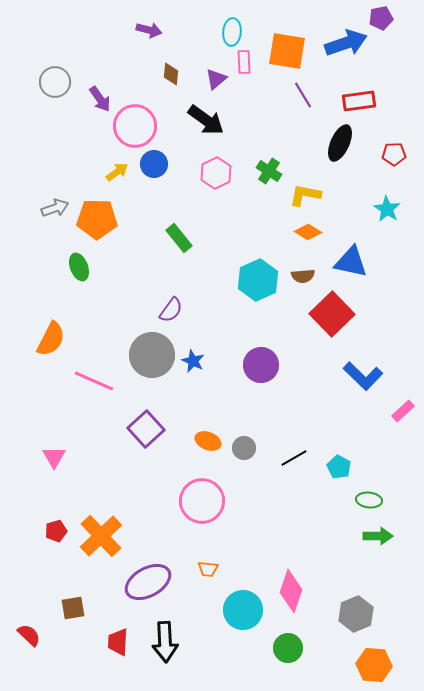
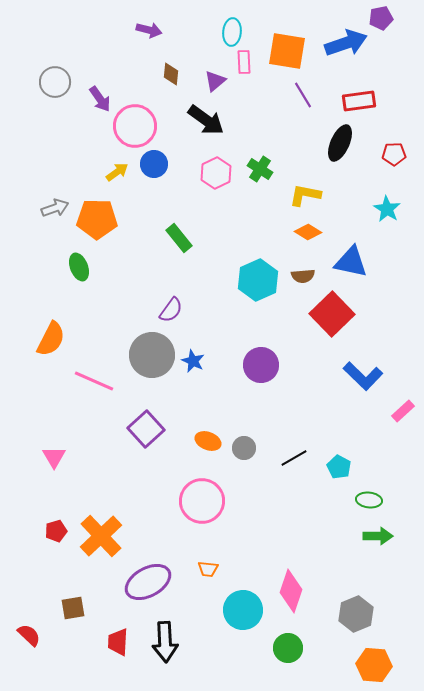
purple triangle at (216, 79): moved 1 px left, 2 px down
green cross at (269, 171): moved 9 px left, 2 px up
